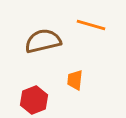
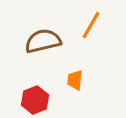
orange line: rotated 76 degrees counterclockwise
red hexagon: moved 1 px right
